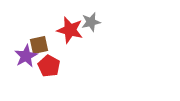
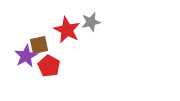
red star: moved 3 px left; rotated 12 degrees clockwise
